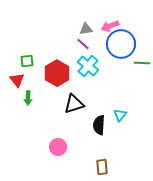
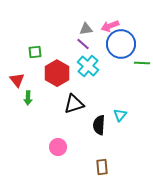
green square: moved 8 px right, 9 px up
